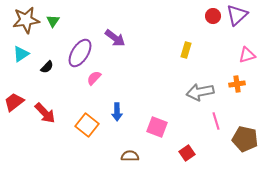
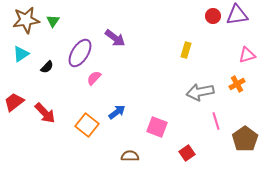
purple triangle: rotated 35 degrees clockwise
orange cross: rotated 21 degrees counterclockwise
blue arrow: rotated 126 degrees counterclockwise
brown pentagon: rotated 25 degrees clockwise
